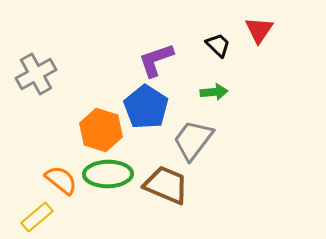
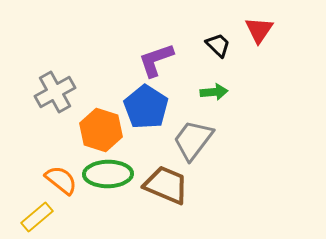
gray cross: moved 19 px right, 18 px down
